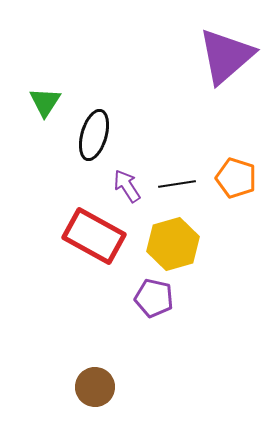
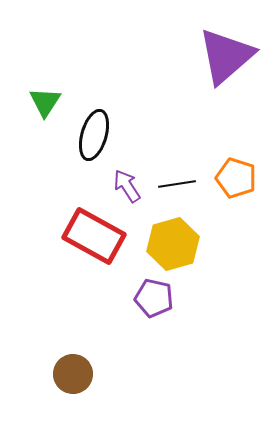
brown circle: moved 22 px left, 13 px up
